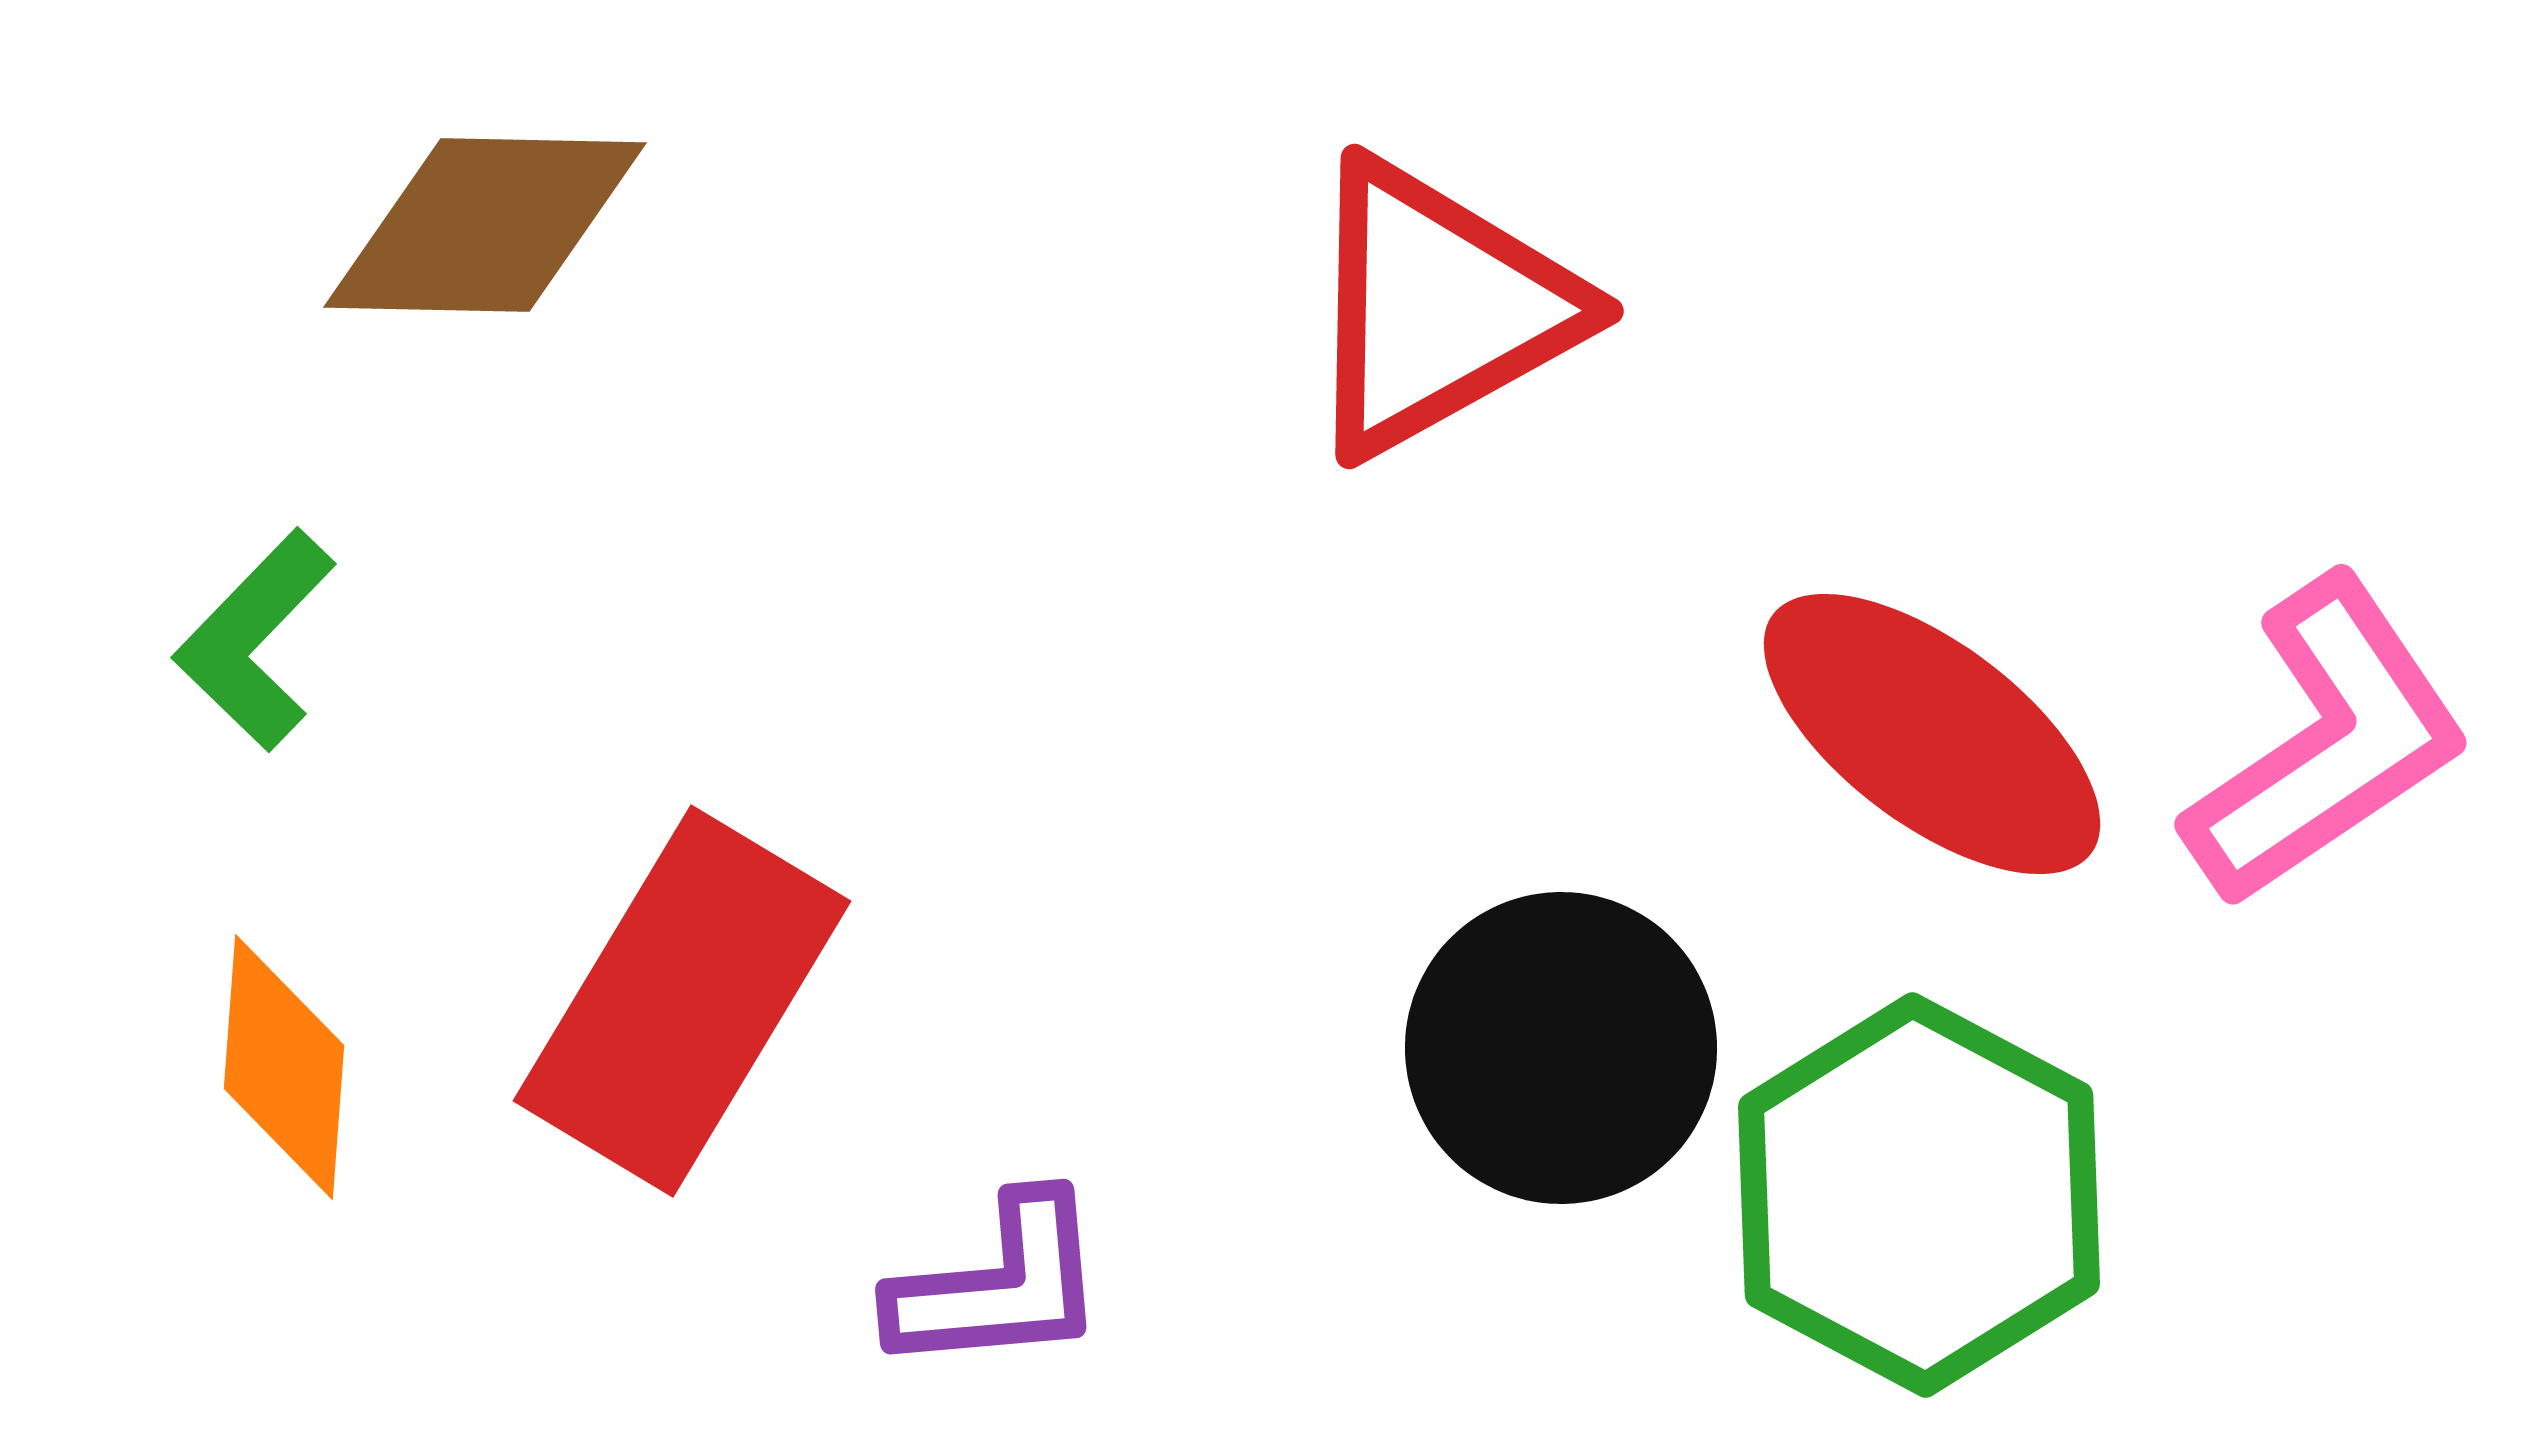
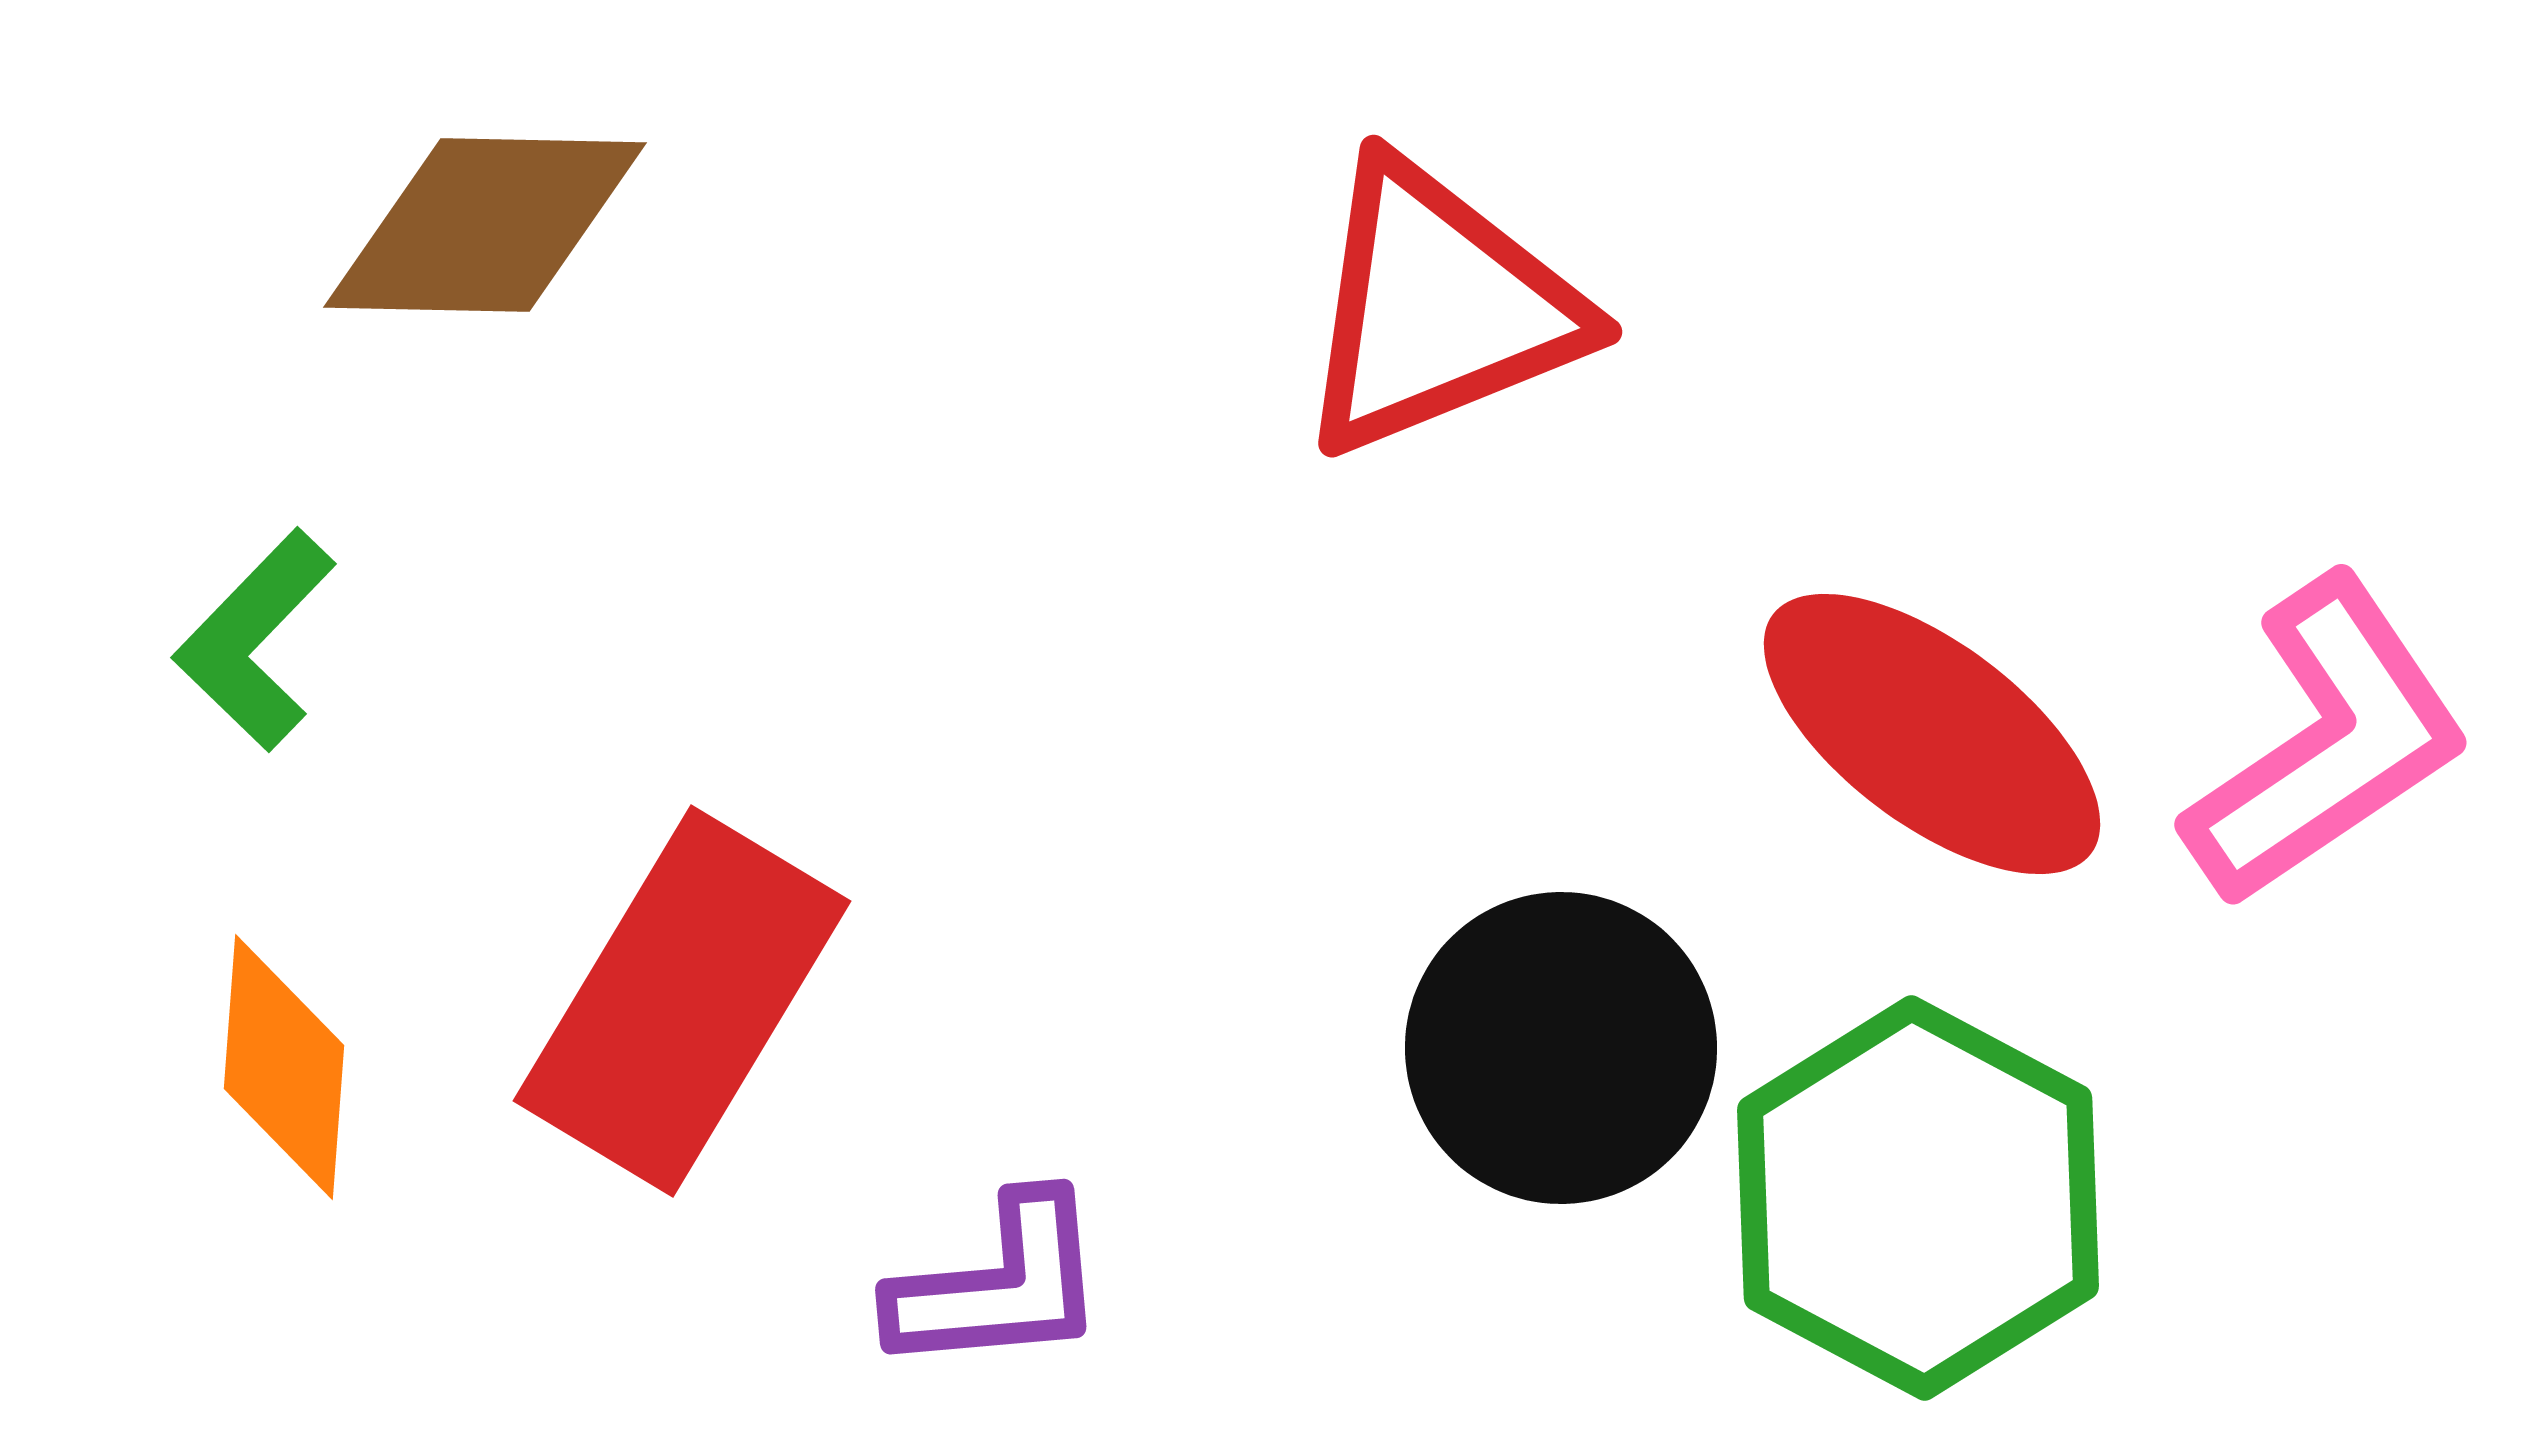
red triangle: rotated 7 degrees clockwise
green hexagon: moved 1 px left, 3 px down
